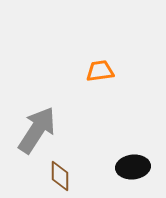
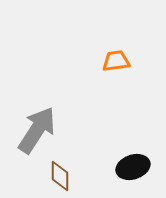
orange trapezoid: moved 16 px right, 10 px up
black ellipse: rotated 12 degrees counterclockwise
